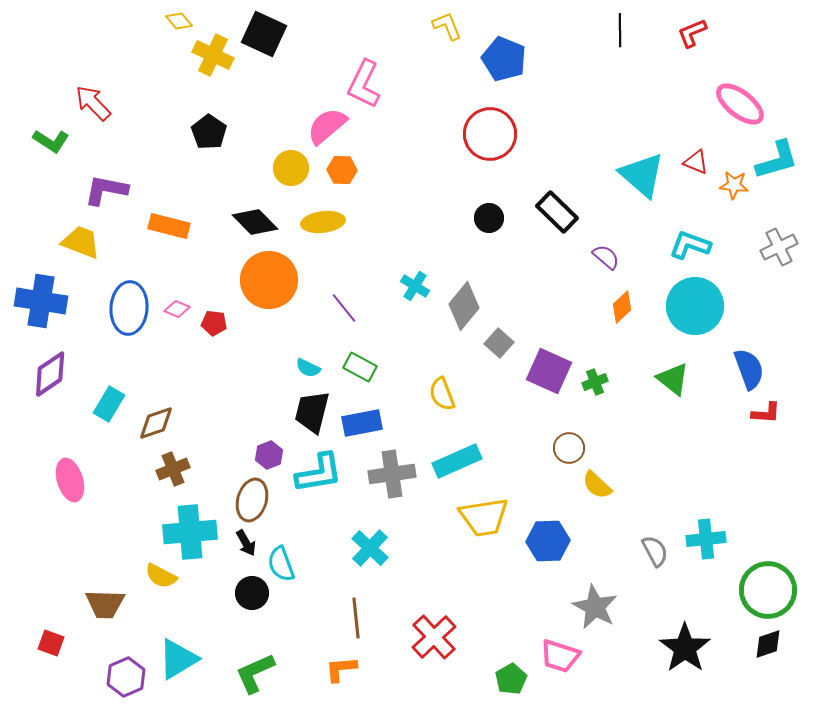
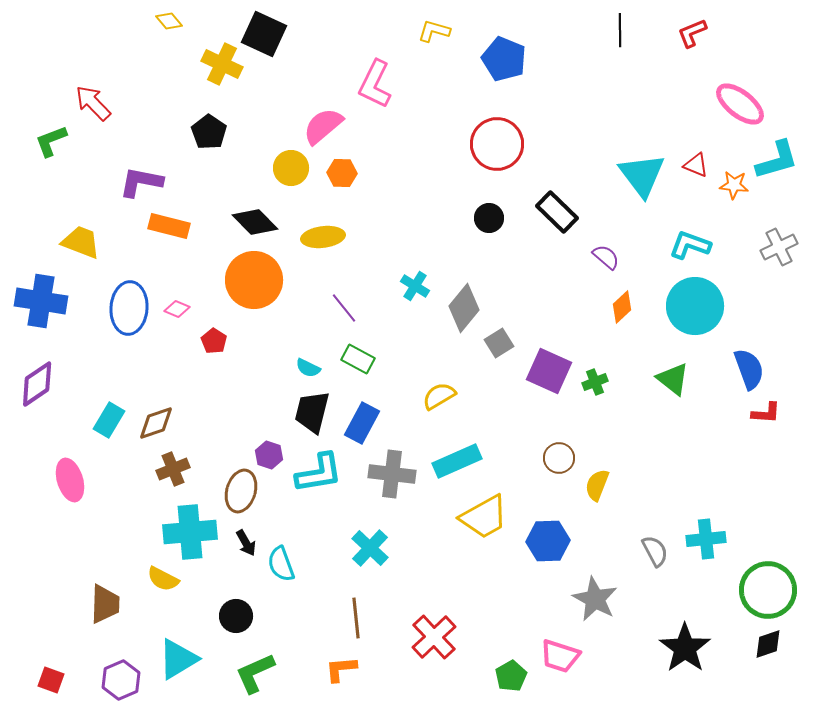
yellow diamond at (179, 21): moved 10 px left
yellow L-shape at (447, 26): moved 13 px left, 5 px down; rotated 52 degrees counterclockwise
yellow cross at (213, 55): moved 9 px right, 9 px down
pink L-shape at (364, 84): moved 11 px right
pink semicircle at (327, 126): moved 4 px left
red circle at (490, 134): moved 7 px right, 10 px down
green L-shape at (51, 141): rotated 126 degrees clockwise
red triangle at (696, 162): moved 3 px down
orange hexagon at (342, 170): moved 3 px down
cyan triangle at (642, 175): rotated 12 degrees clockwise
purple L-shape at (106, 190): moved 35 px right, 8 px up
yellow ellipse at (323, 222): moved 15 px down
orange circle at (269, 280): moved 15 px left
gray diamond at (464, 306): moved 2 px down
red pentagon at (214, 323): moved 18 px down; rotated 25 degrees clockwise
gray square at (499, 343): rotated 16 degrees clockwise
green rectangle at (360, 367): moved 2 px left, 8 px up
purple diamond at (50, 374): moved 13 px left, 10 px down
yellow semicircle at (442, 394): moved 3 px left, 2 px down; rotated 80 degrees clockwise
cyan rectangle at (109, 404): moved 16 px down
blue rectangle at (362, 423): rotated 51 degrees counterclockwise
brown circle at (569, 448): moved 10 px left, 10 px down
purple hexagon at (269, 455): rotated 20 degrees counterclockwise
gray cross at (392, 474): rotated 15 degrees clockwise
yellow semicircle at (597, 485): rotated 68 degrees clockwise
brown ellipse at (252, 500): moved 11 px left, 9 px up
yellow trapezoid at (484, 517): rotated 20 degrees counterclockwise
yellow semicircle at (161, 576): moved 2 px right, 3 px down
black circle at (252, 593): moved 16 px left, 23 px down
brown trapezoid at (105, 604): rotated 90 degrees counterclockwise
gray star at (595, 607): moved 8 px up
red square at (51, 643): moved 37 px down
purple hexagon at (126, 677): moved 5 px left, 3 px down
green pentagon at (511, 679): moved 3 px up
